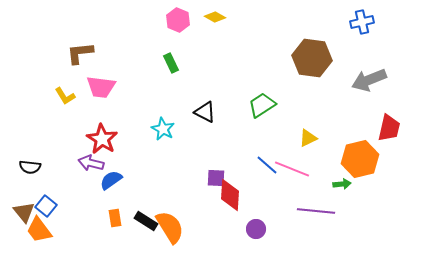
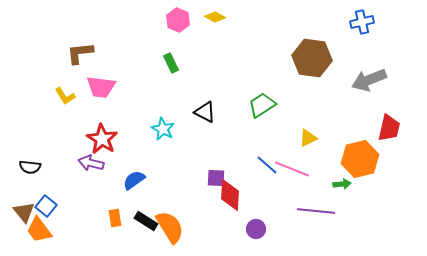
blue semicircle: moved 23 px right
